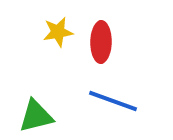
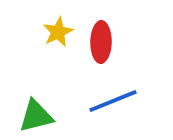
yellow star: rotated 16 degrees counterclockwise
blue line: rotated 42 degrees counterclockwise
